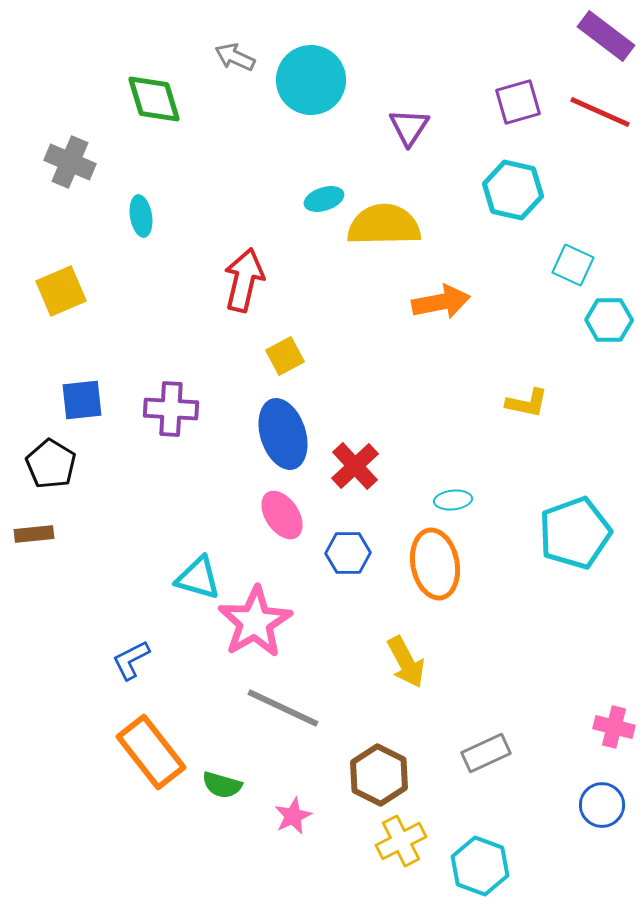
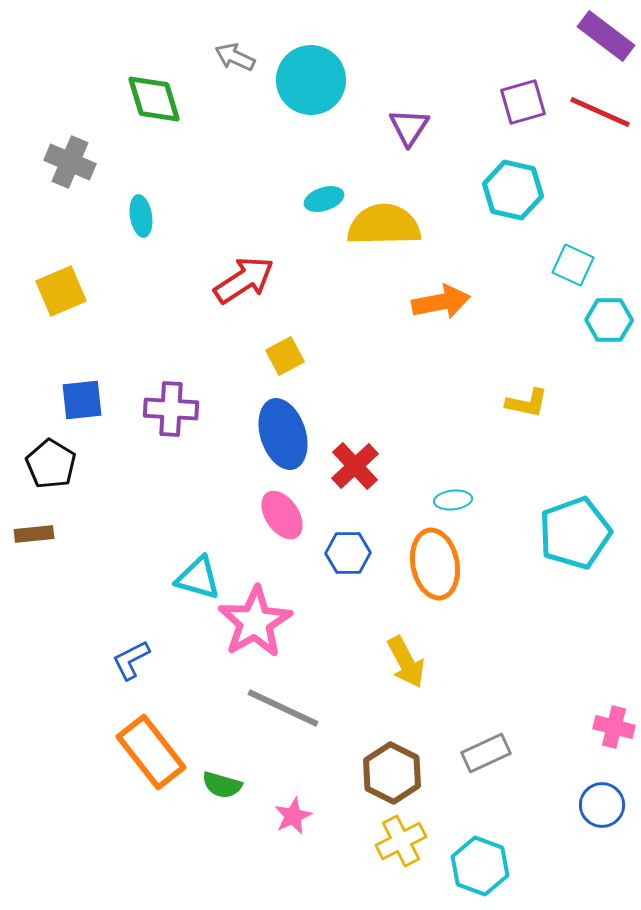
purple square at (518, 102): moved 5 px right
red arrow at (244, 280): rotated 44 degrees clockwise
brown hexagon at (379, 775): moved 13 px right, 2 px up
